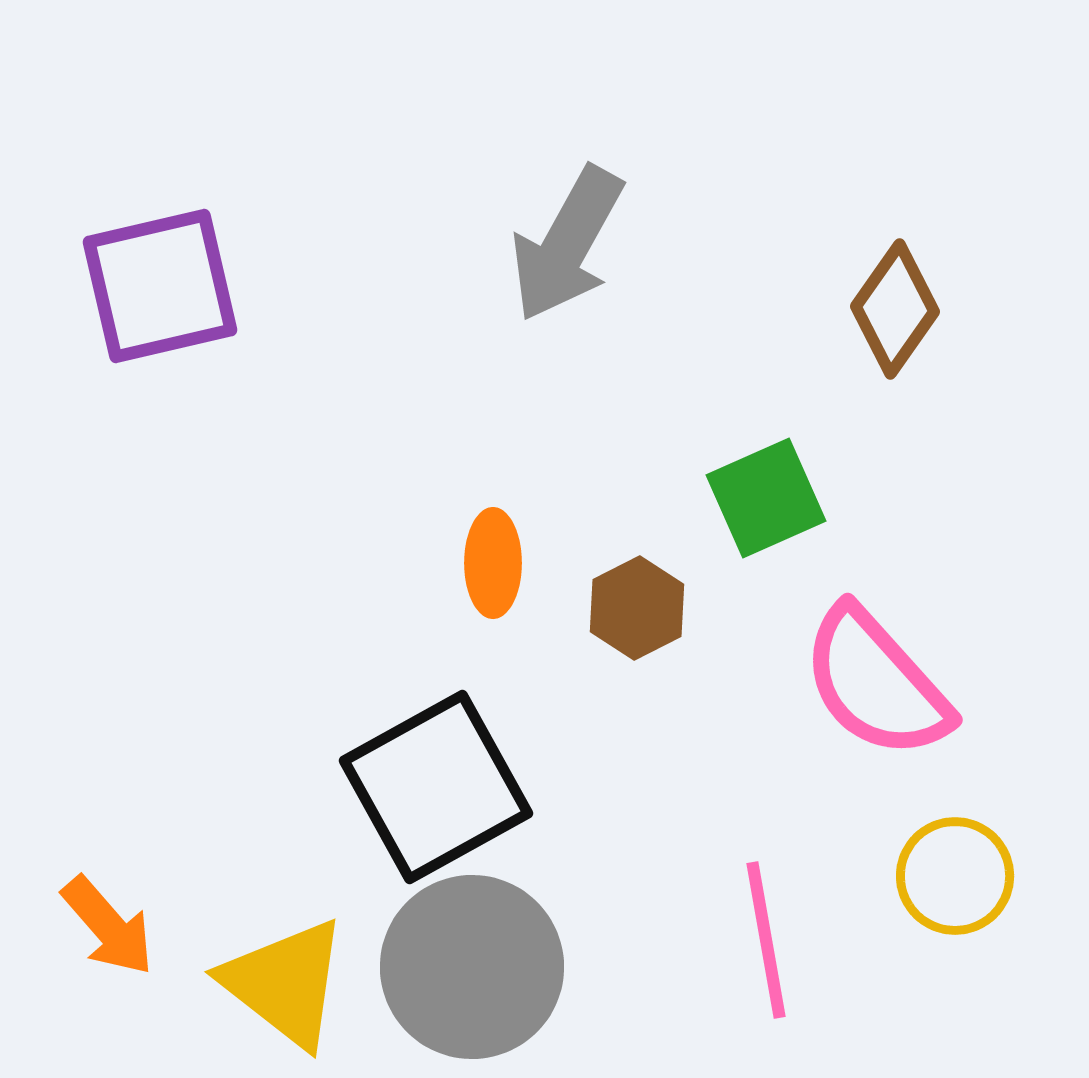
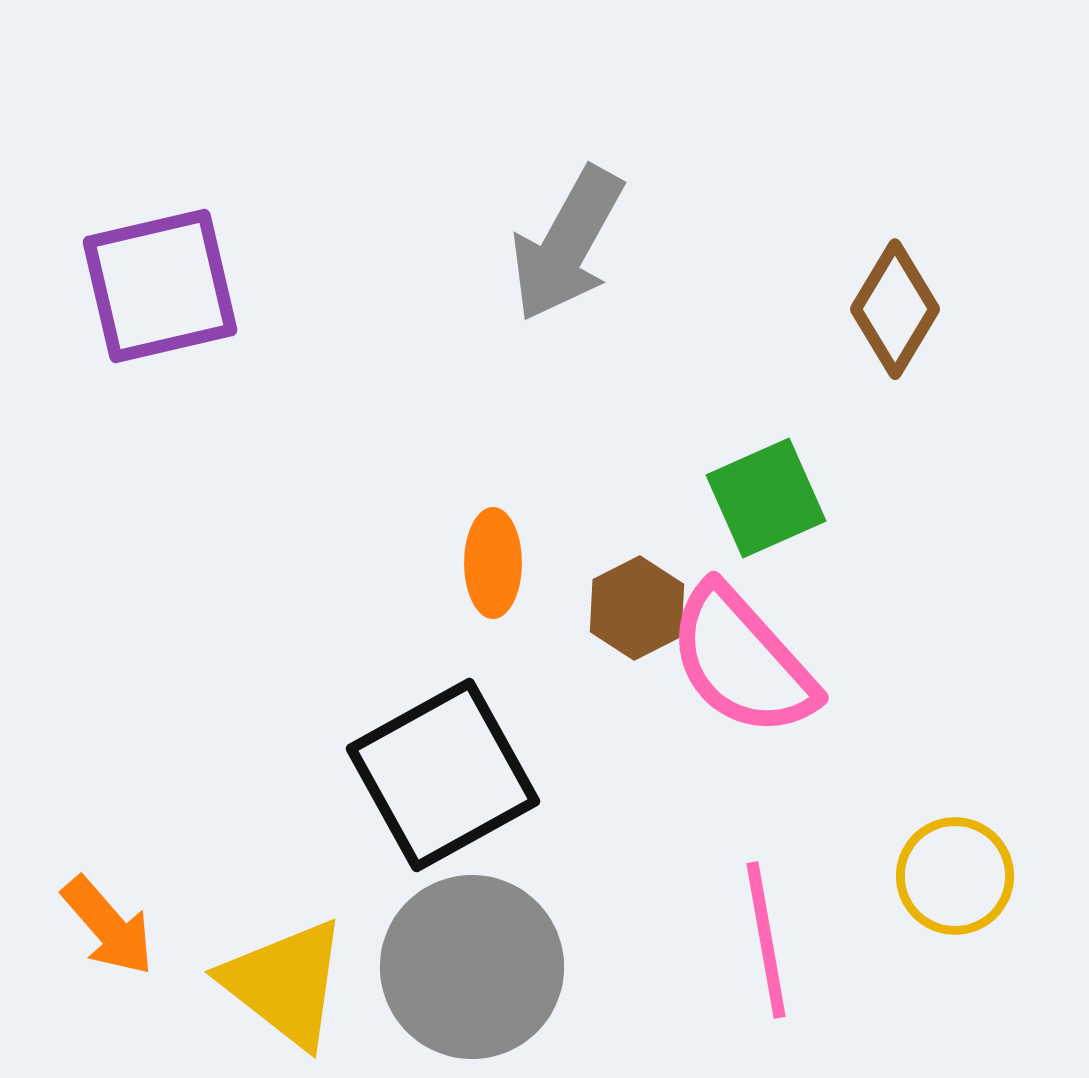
brown diamond: rotated 4 degrees counterclockwise
pink semicircle: moved 134 px left, 22 px up
black square: moved 7 px right, 12 px up
